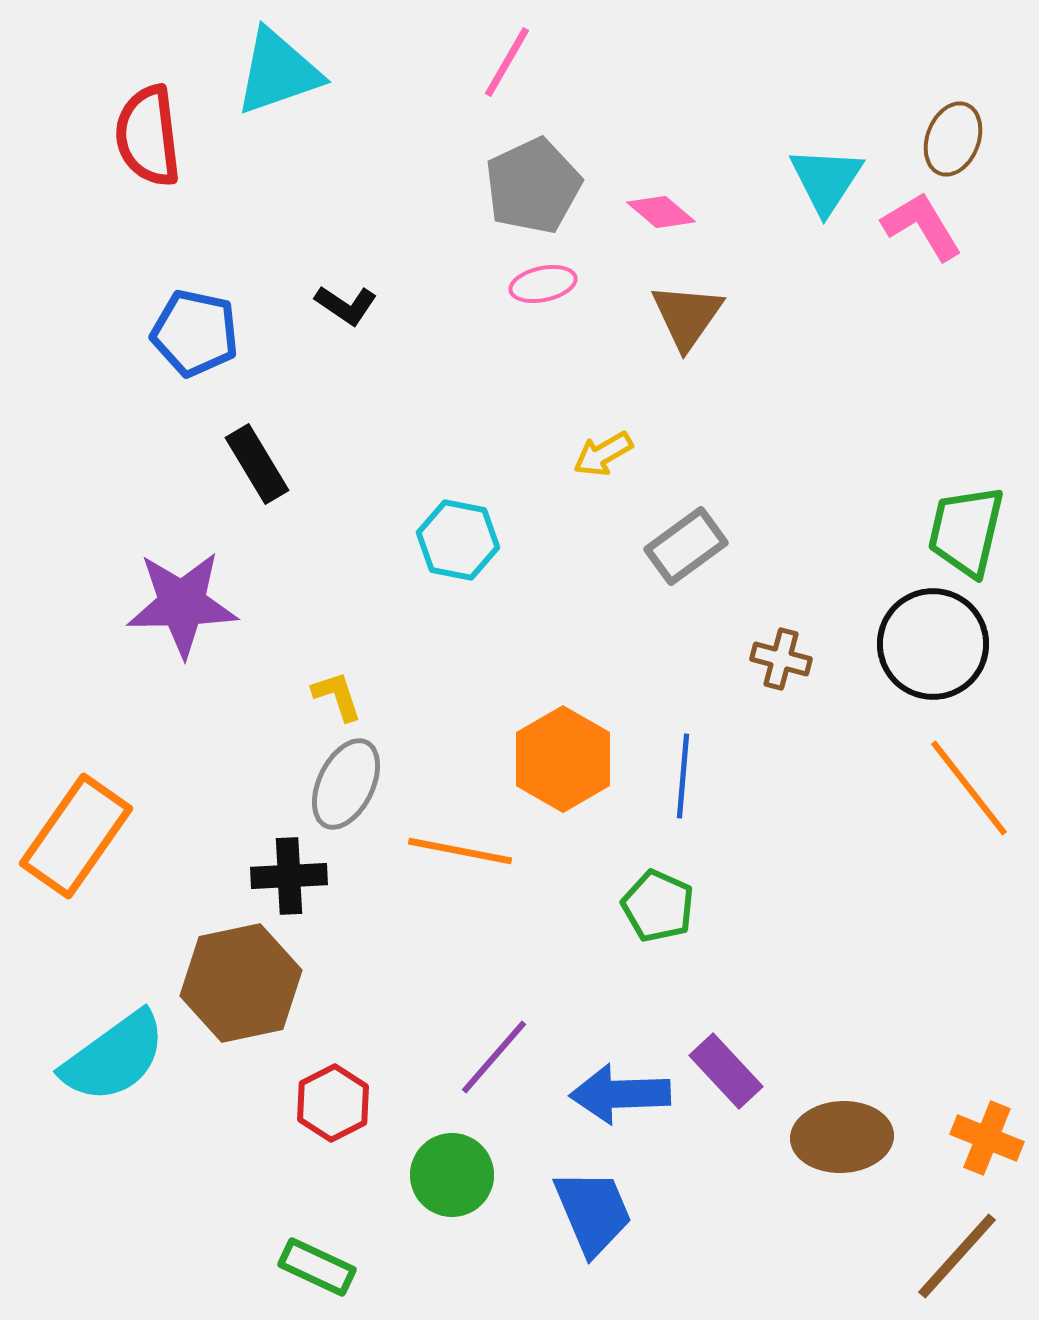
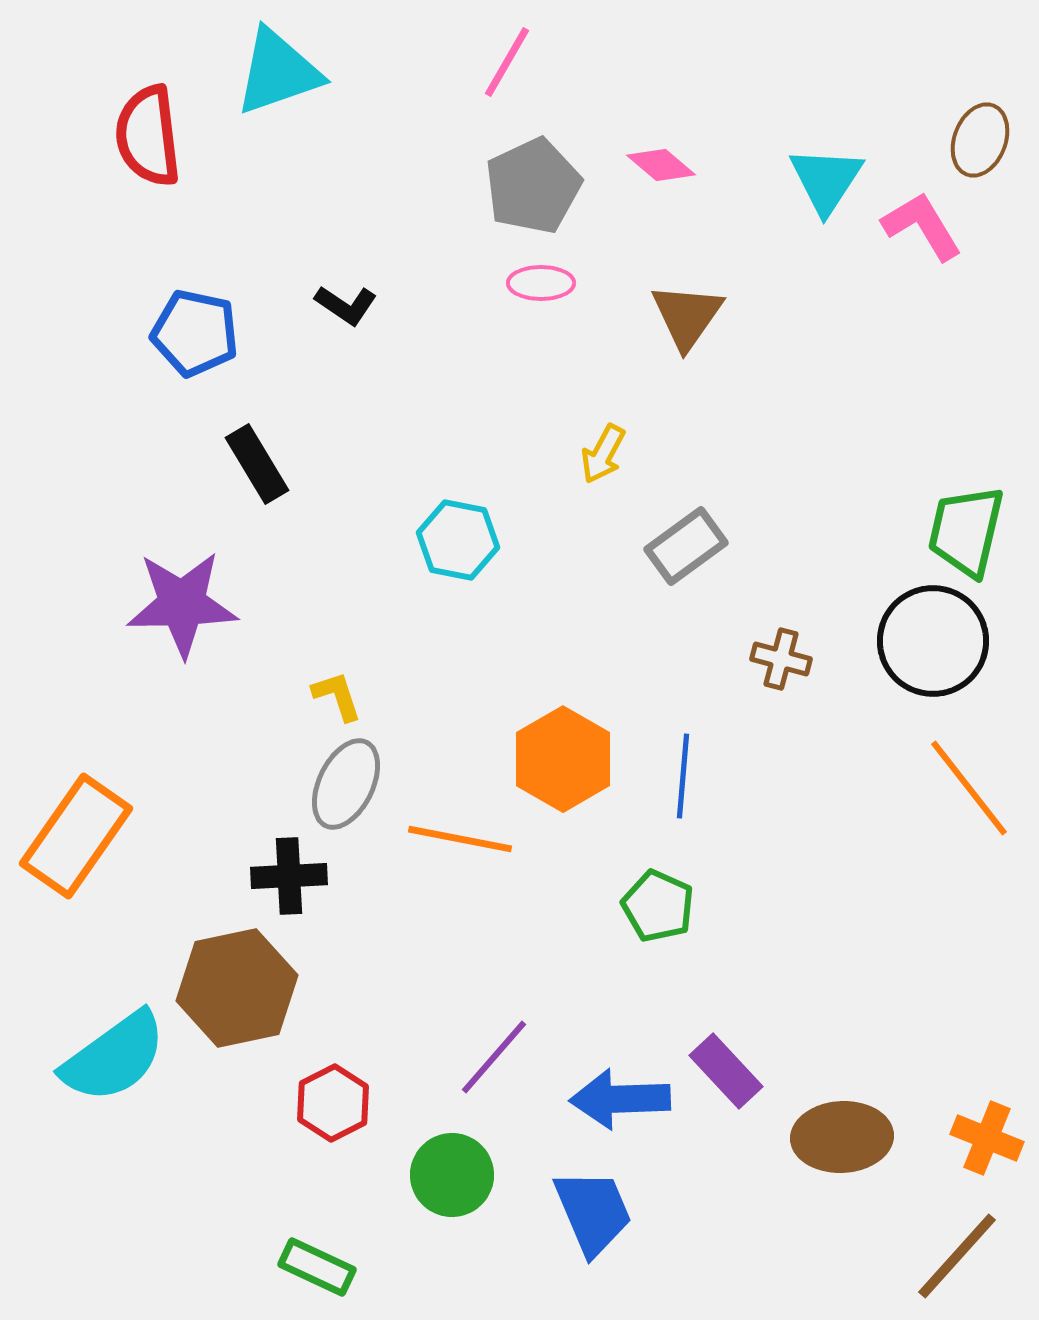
brown ellipse at (953, 139): moved 27 px right, 1 px down
pink diamond at (661, 212): moved 47 px up
pink ellipse at (543, 284): moved 2 px left, 1 px up; rotated 12 degrees clockwise
yellow arrow at (603, 454): rotated 32 degrees counterclockwise
black circle at (933, 644): moved 3 px up
orange line at (460, 851): moved 12 px up
brown hexagon at (241, 983): moved 4 px left, 5 px down
blue arrow at (620, 1094): moved 5 px down
